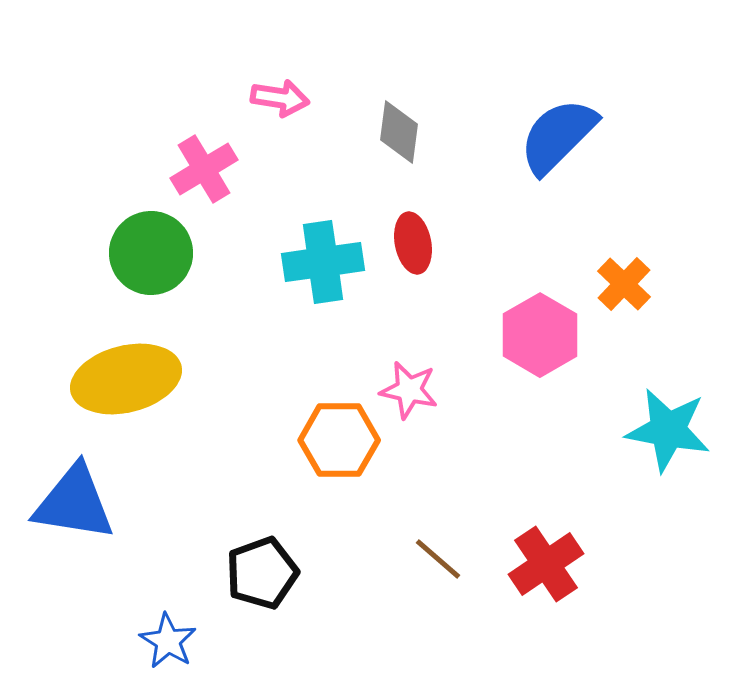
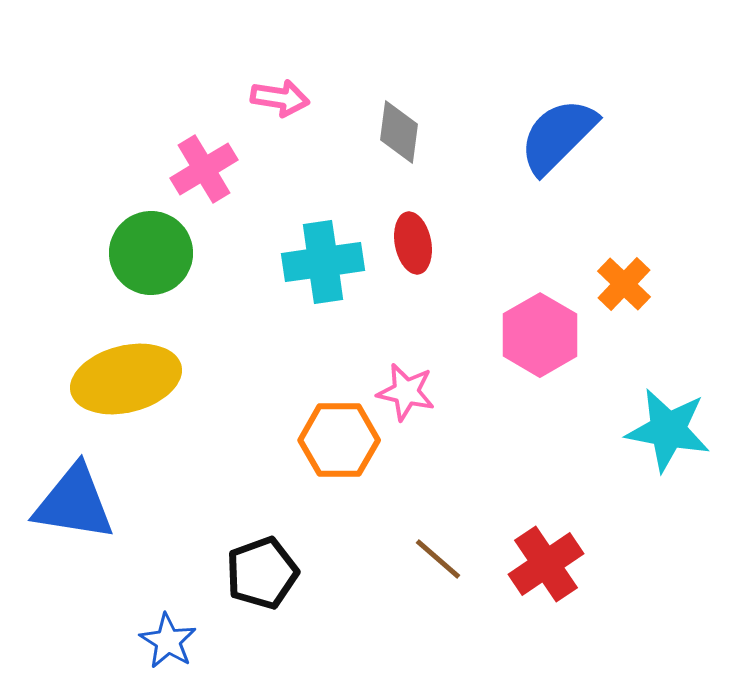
pink star: moved 3 px left, 2 px down
